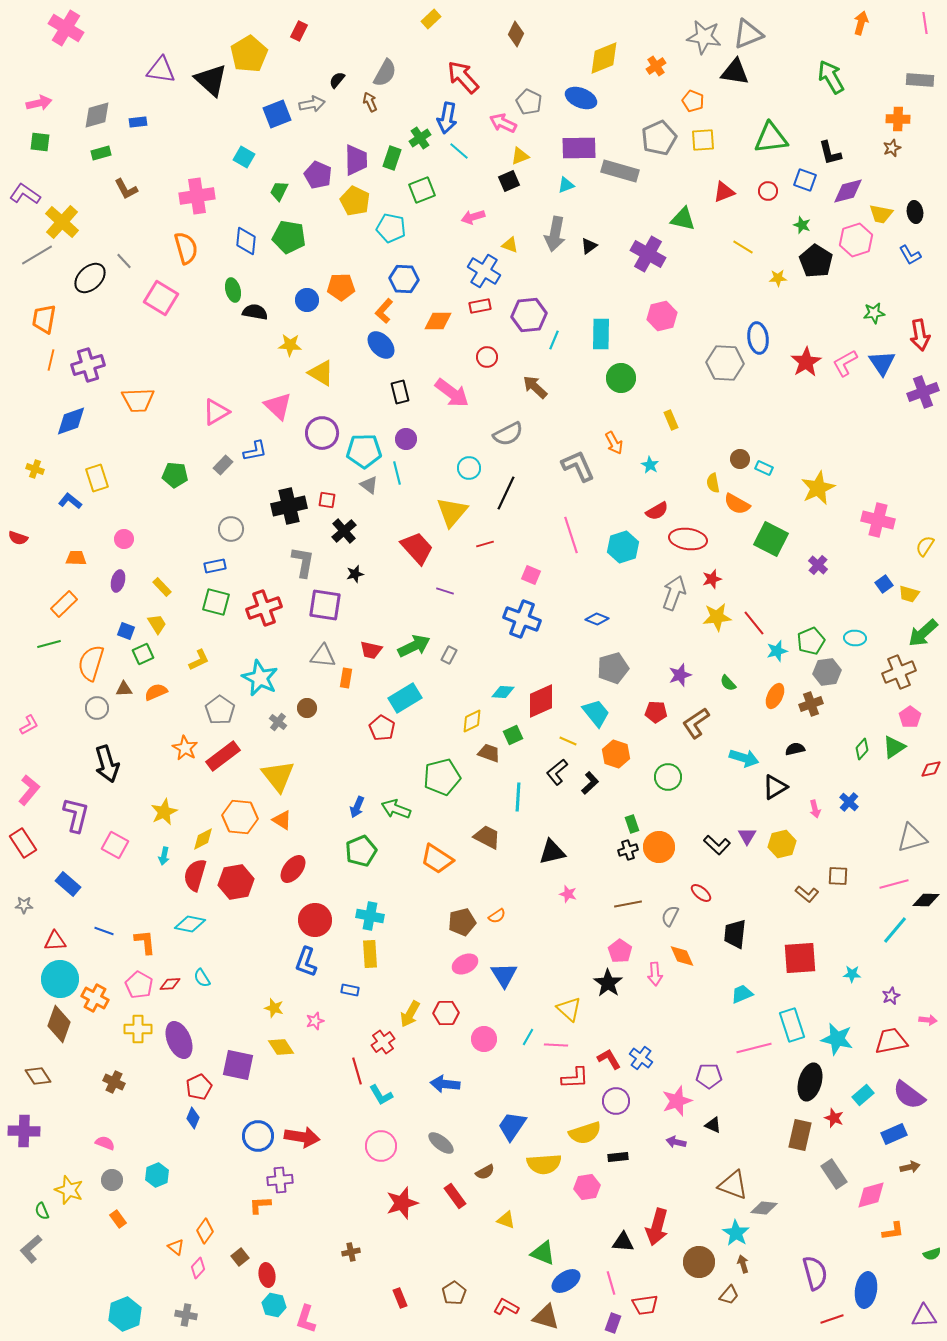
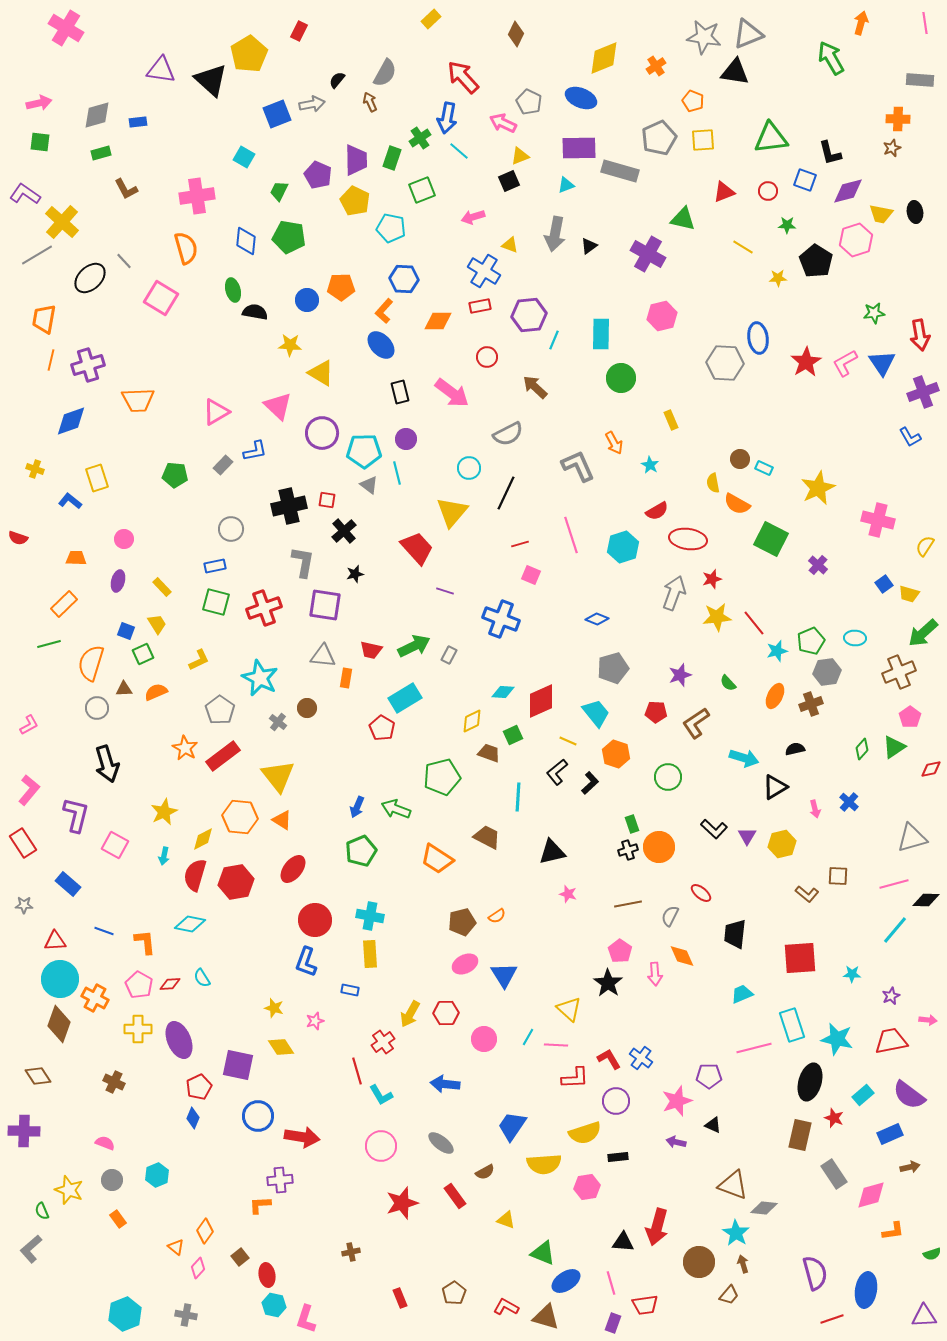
green arrow at (831, 77): moved 19 px up
green star at (802, 225): moved 15 px left; rotated 18 degrees counterclockwise
blue L-shape at (910, 255): moved 182 px down
red line at (485, 544): moved 35 px right
blue cross at (522, 619): moved 21 px left
black L-shape at (717, 845): moved 3 px left, 16 px up
blue rectangle at (894, 1134): moved 4 px left
blue circle at (258, 1136): moved 20 px up
